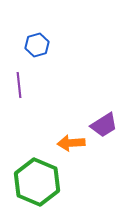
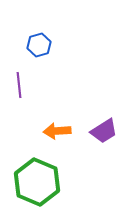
blue hexagon: moved 2 px right
purple trapezoid: moved 6 px down
orange arrow: moved 14 px left, 12 px up
